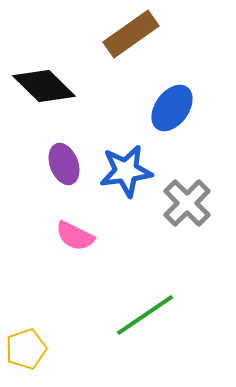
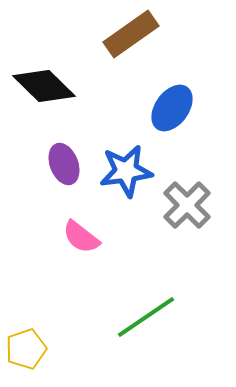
gray cross: moved 2 px down
pink semicircle: moved 6 px right, 1 px down; rotated 12 degrees clockwise
green line: moved 1 px right, 2 px down
